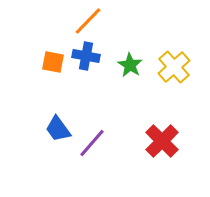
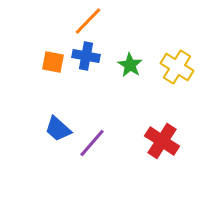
yellow cross: moved 3 px right; rotated 16 degrees counterclockwise
blue trapezoid: rotated 12 degrees counterclockwise
red cross: rotated 12 degrees counterclockwise
